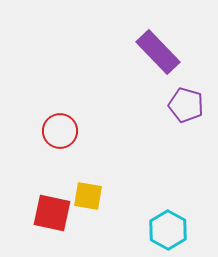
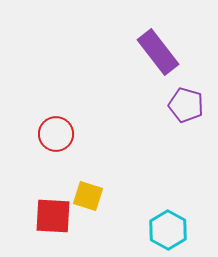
purple rectangle: rotated 6 degrees clockwise
red circle: moved 4 px left, 3 px down
yellow square: rotated 8 degrees clockwise
red square: moved 1 px right, 3 px down; rotated 9 degrees counterclockwise
